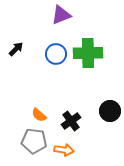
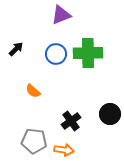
black circle: moved 3 px down
orange semicircle: moved 6 px left, 24 px up
